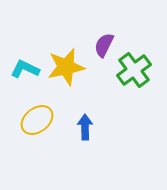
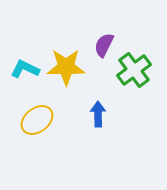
yellow star: rotated 12 degrees clockwise
blue arrow: moved 13 px right, 13 px up
